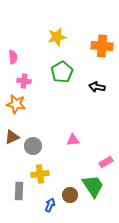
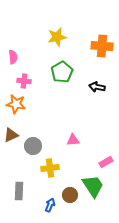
brown triangle: moved 1 px left, 2 px up
yellow cross: moved 10 px right, 6 px up
